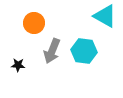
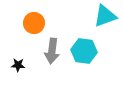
cyan triangle: rotated 50 degrees counterclockwise
gray arrow: rotated 15 degrees counterclockwise
